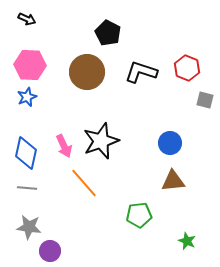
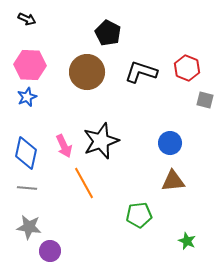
orange line: rotated 12 degrees clockwise
